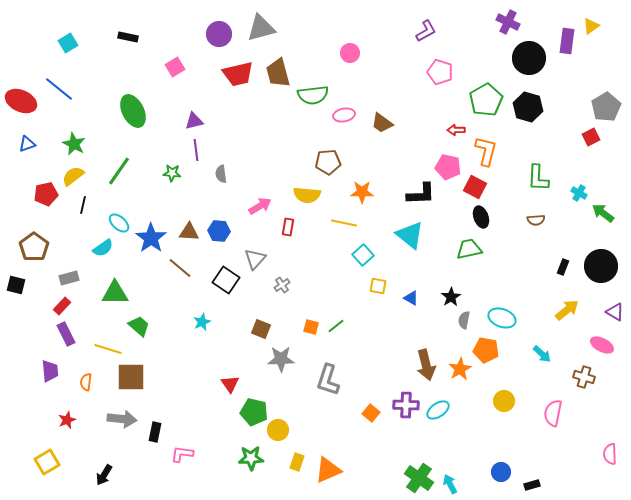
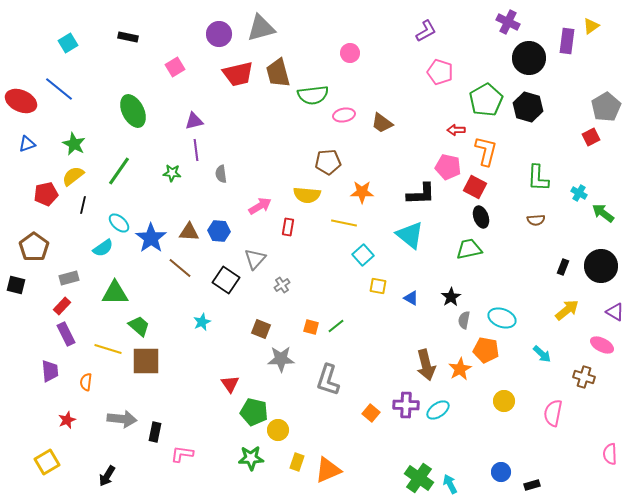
brown square at (131, 377): moved 15 px right, 16 px up
black arrow at (104, 475): moved 3 px right, 1 px down
